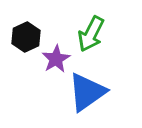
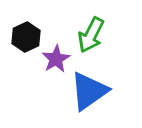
green arrow: moved 1 px down
blue triangle: moved 2 px right, 1 px up
